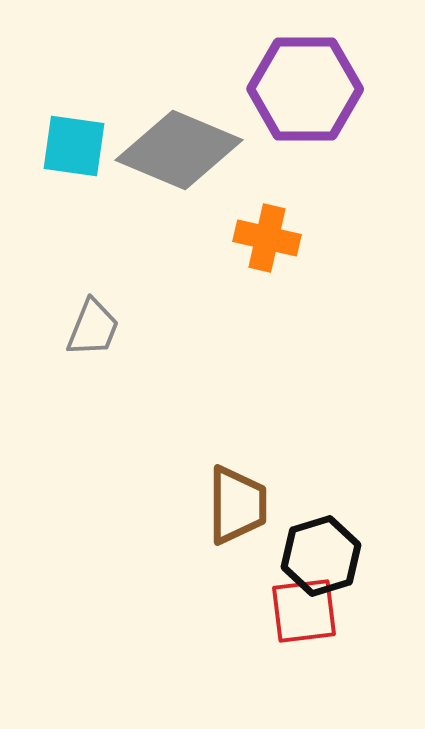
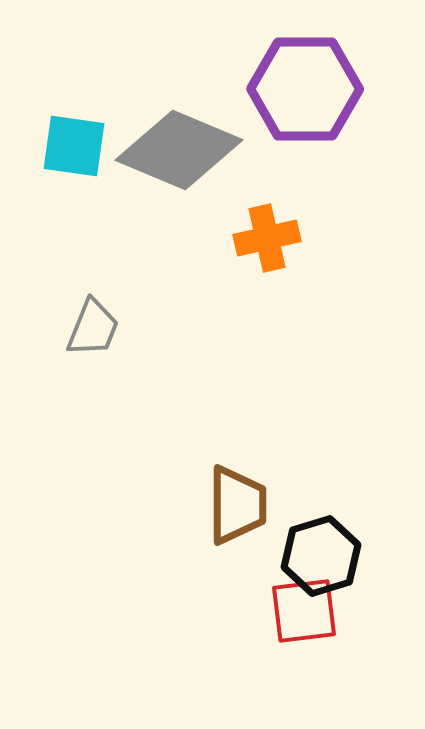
orange cross: rotated 26 degrees counterclockwise
